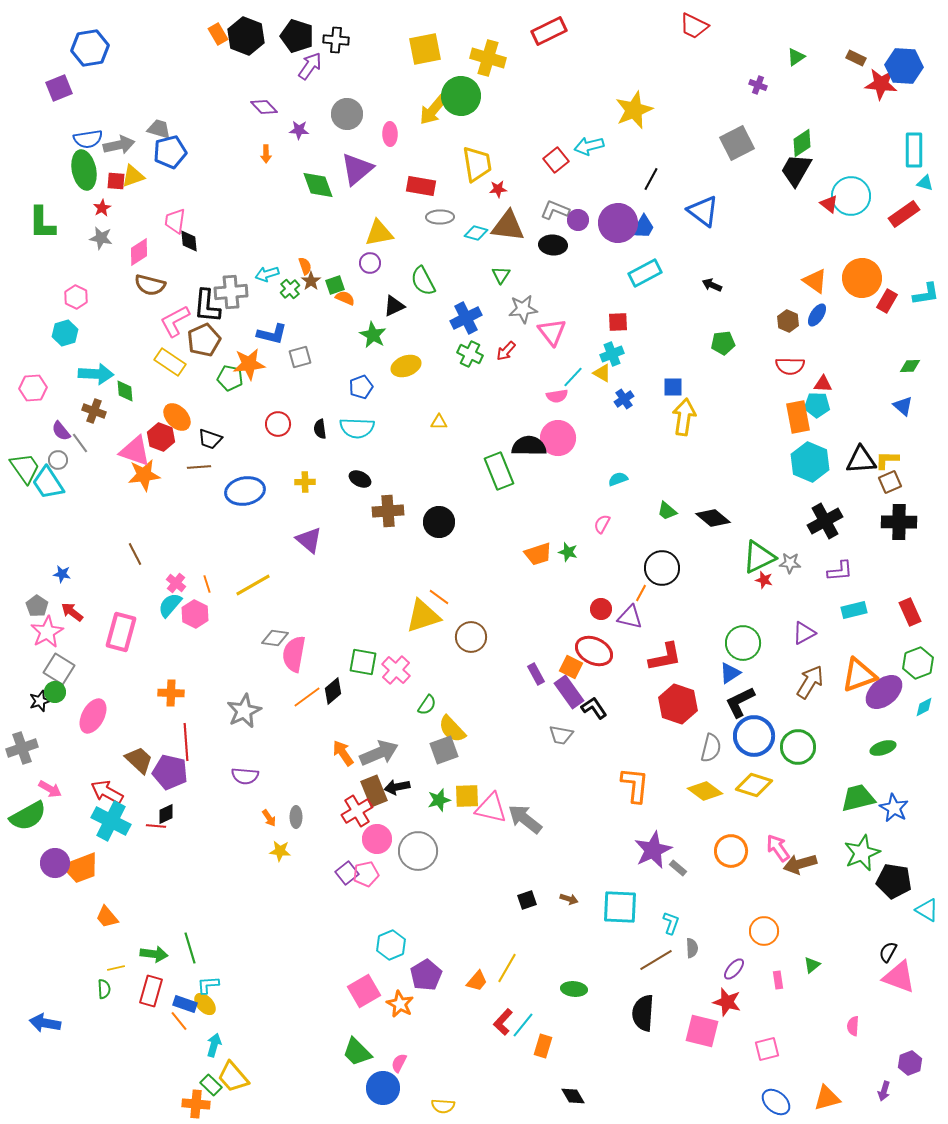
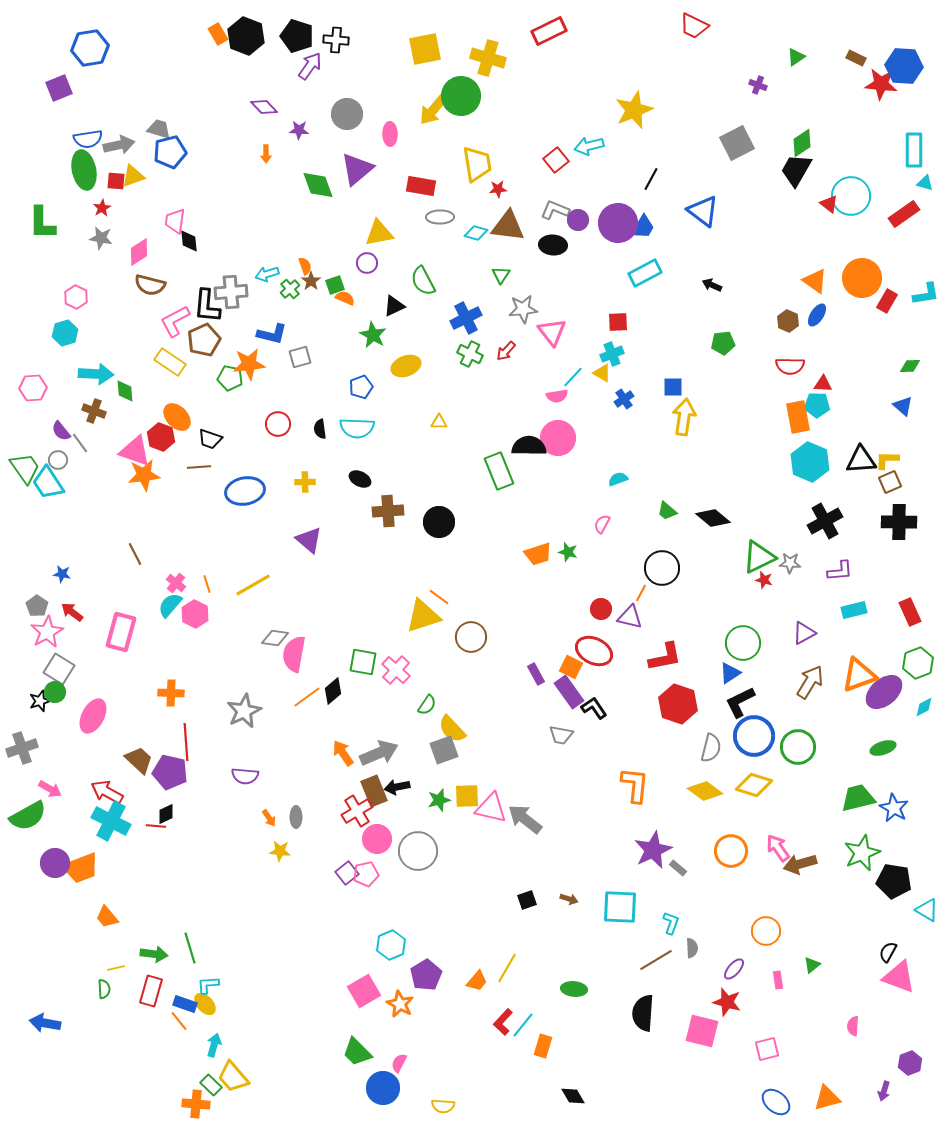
purple circle at (370, 263): moved 3 px left
orange circle at (764, 931): moved 2 px right
